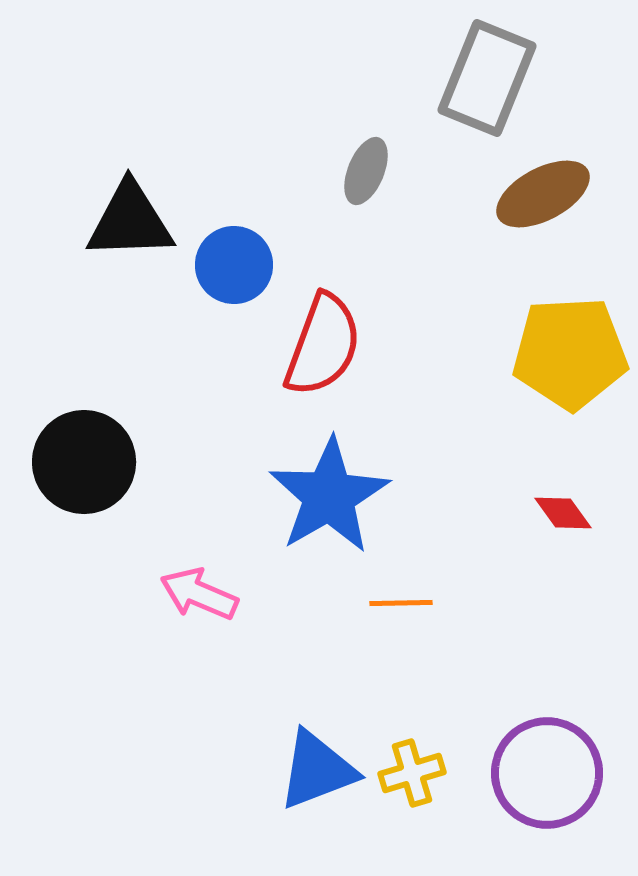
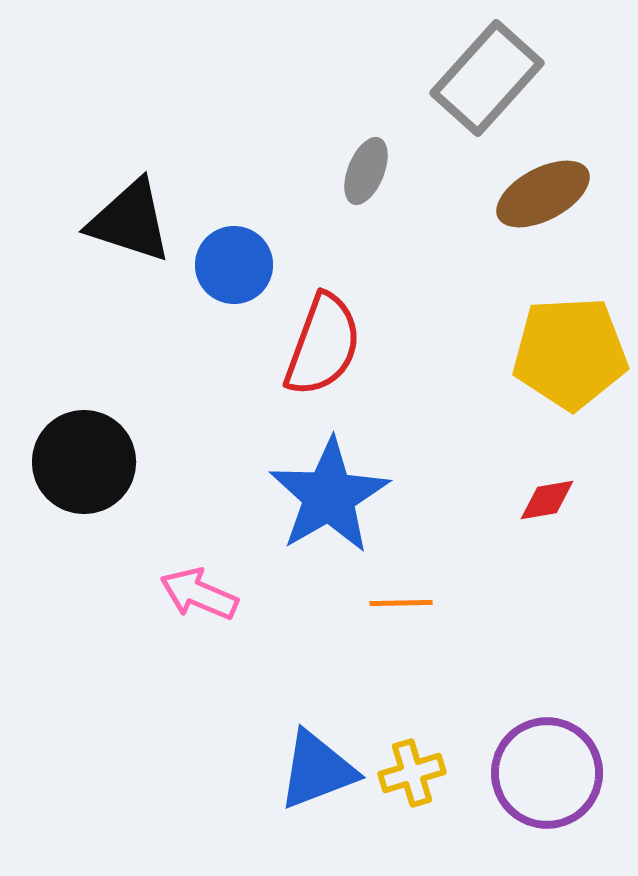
gray rectangle: rotated 20 degrees clockwise
black triangle: rotated 20 degrees clockwise
red diamond: moved 16 px left, 13 px up; rotated 64 degrees counterclockwise
